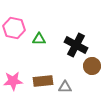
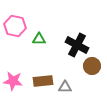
pink hexagon: moved 1 px right, 2 px up
black cross: moved 1 px right
pink star: rotated 12 degrees clockwise
